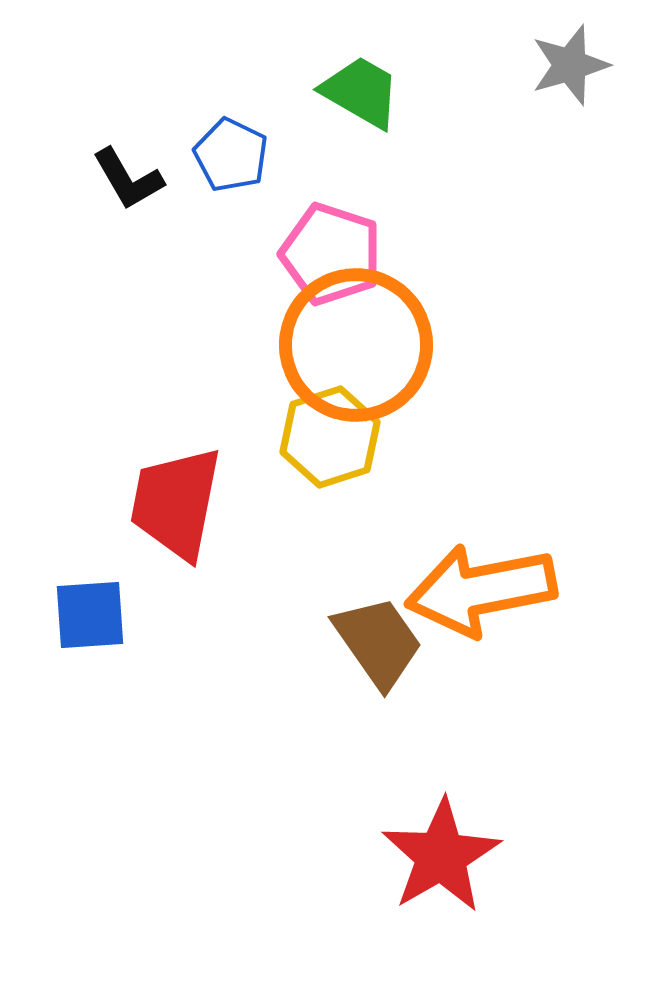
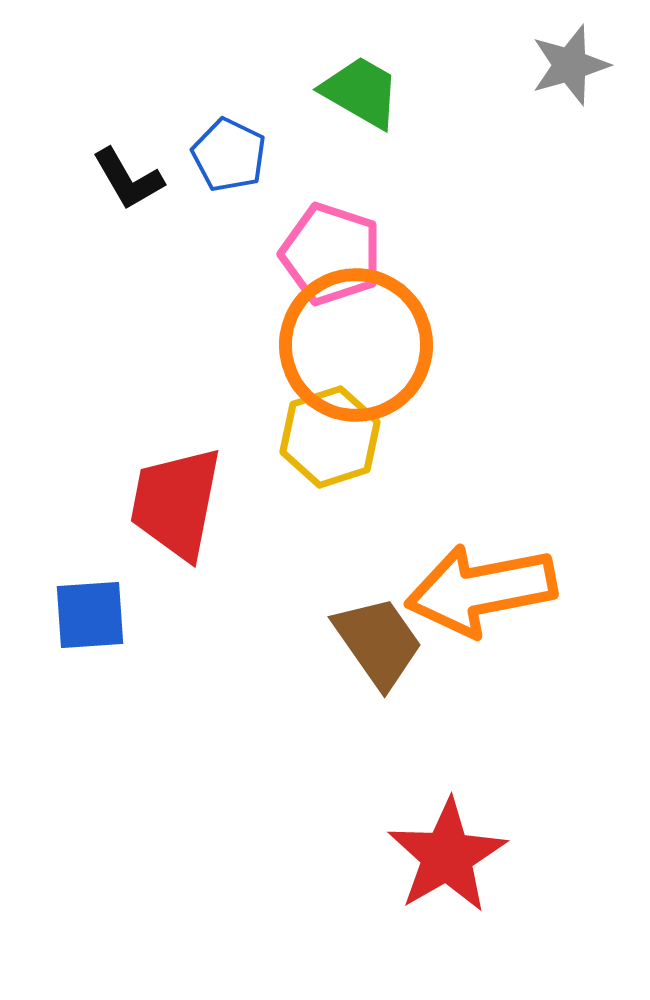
blue pentagon: moved 2 px left
red star: moved 6 px right
